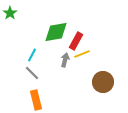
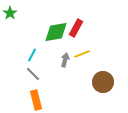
red rectangle: moved 13 px up
gray line: moved 1 px right, 1 px down
